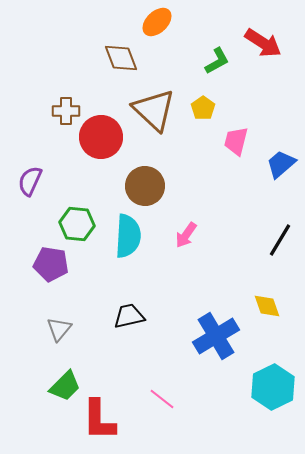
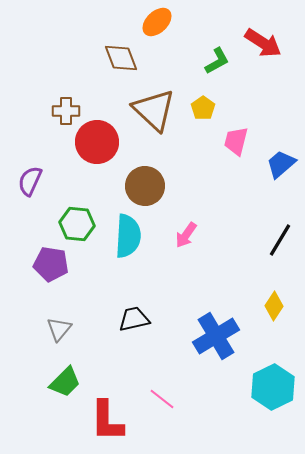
red circle: moved 4 px left, 5 px down
yellow diamond: moved 7 px right; rotated 52 degrees clockwise
black trapezoid: moved 5 px right, 3 px down
green trapezoid: moved 4 px up
red L-shape: moved 8 px right, 1 px down
